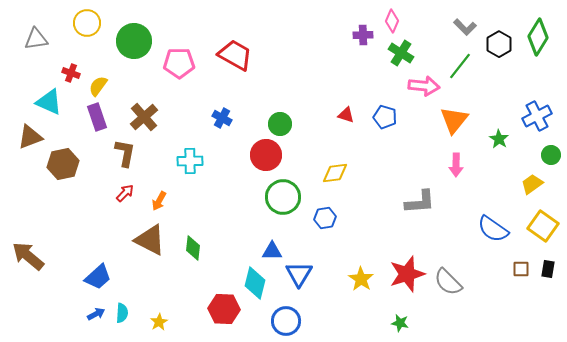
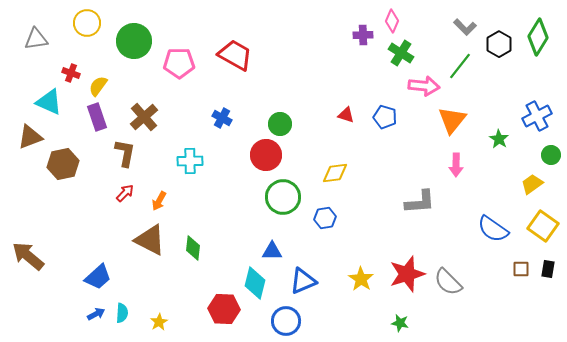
orange triangle at (454, 120): moved 2 px left
blue triangle at (299, 274): moved 4 px right, 7 px down; rotated 36 degrees clockwise
